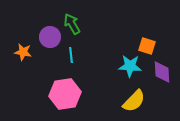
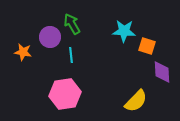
cyan star: moved 6 px left, 35 px up
yellow semicircle: moved 2 px right
